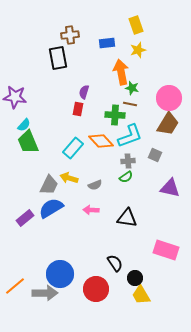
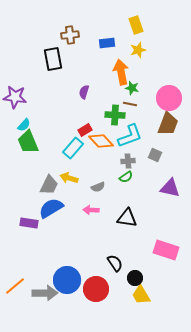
black rectangle: moved 5 px left, 1 px down
red rectangle: moved 7 px right, 21 px down; rotated 48 degrees clockwise
brown trapezoid: rotated 10 degrees counterclockwise
gray semicircle: moved 3 px right, 2 px down
purple rectangle: moved 4 px right, 5 px down; rotated 48 degrees clockwise
blue circle: moved 7 px right, 6 px down
